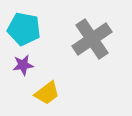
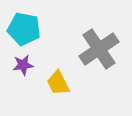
gray cross: moved 7 px right, 10 px down
yellow trapezoid: moved 11 px right, 10 px up; rotated 100 degrees clockwise
